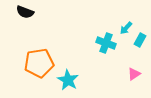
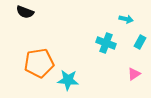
cyan arrow: moved 9 px up; rotated 120 degrees counterclockwise
cyan rectangle: moved 2 px down
cyan star: rotated 25 degrees counterclockwise
